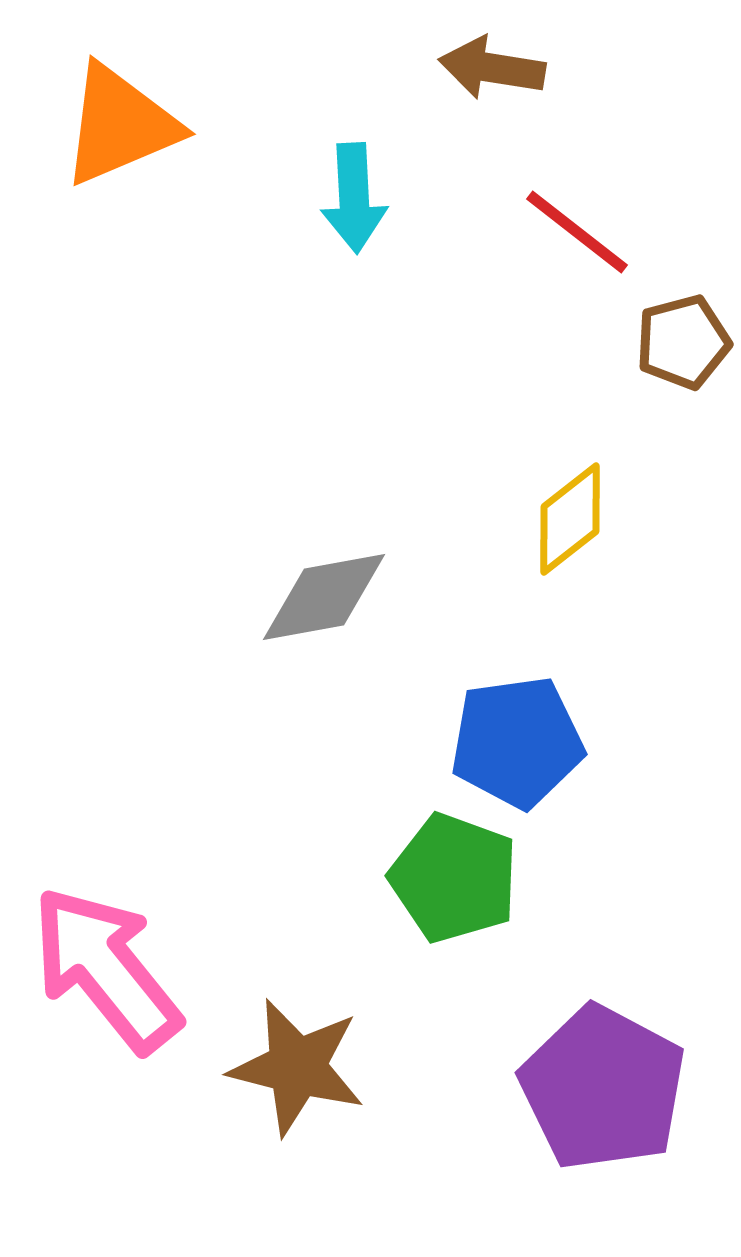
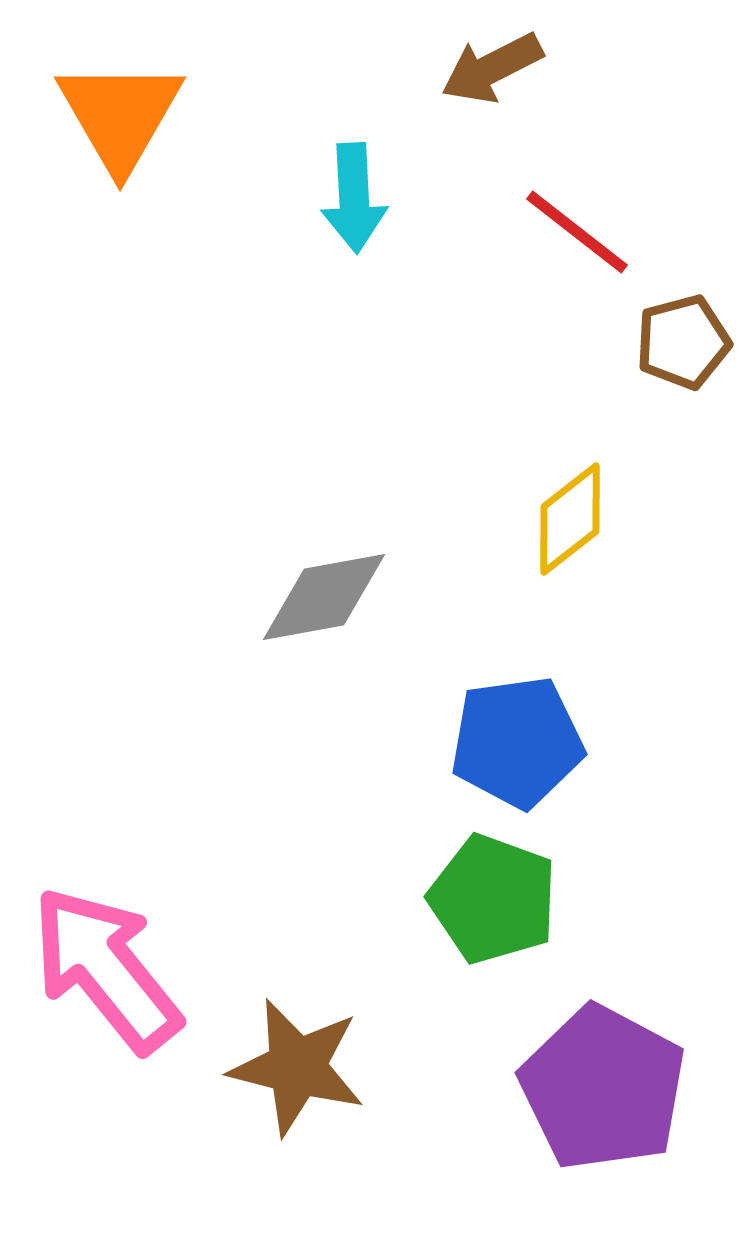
brown arrow: rotated 36 degrees counterclockwise
orange triangle: moved 10 px up; rotated 37 degrees counterclockwise
green pentagon: moved 39 px right, 21 px down
